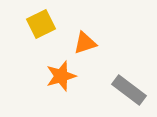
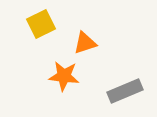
orange star: moved 3 px right; rotated 24 degrees clockwise
gray rectangle: moved 4 px left, 1 px down; rotated 60 degrees counterclockwise
